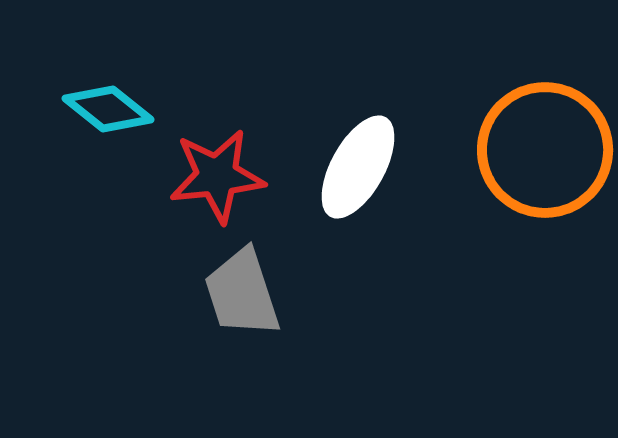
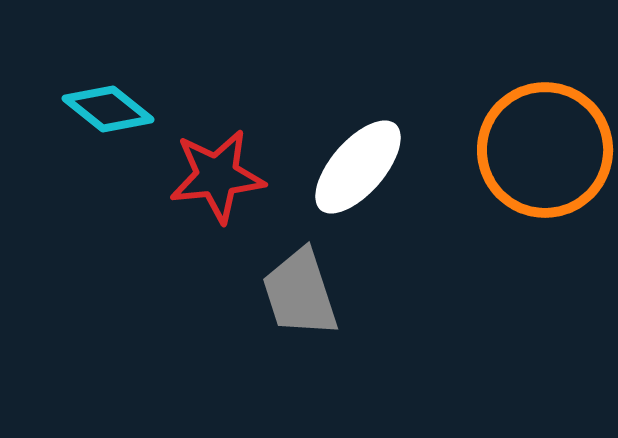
white ellipse: rotated 12 degrees clockwise
gray trapezoid: moved 58 px right
